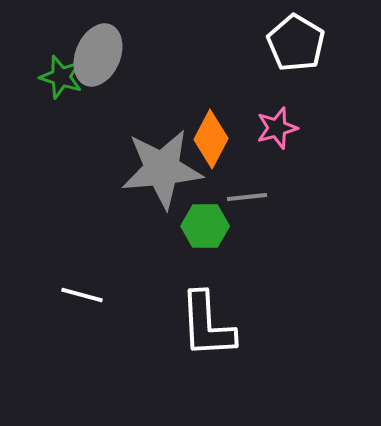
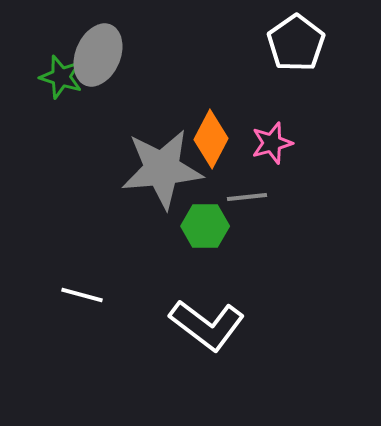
white pentagon: rotated 6 degrees clockwise
pink star: moved 5 px left, 15 px down
white L-shape: rotated 50 degrees counterclockwise
